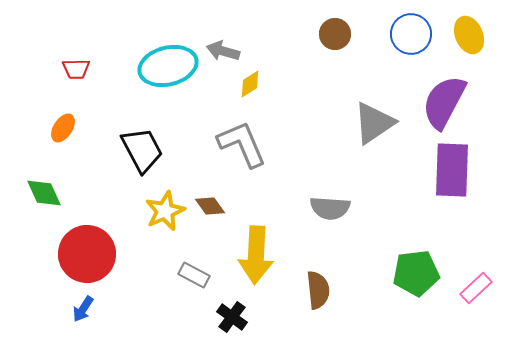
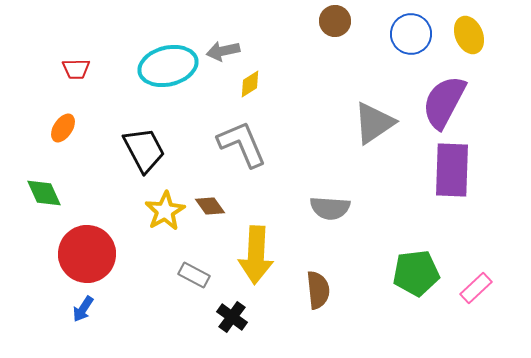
brown circle: moved 13 px up
gray arrow: rotated 28 degrees counterclockwise
black trapezoid: moved 2 px right
yellow star: rotated 6 degrees counterclockwise
